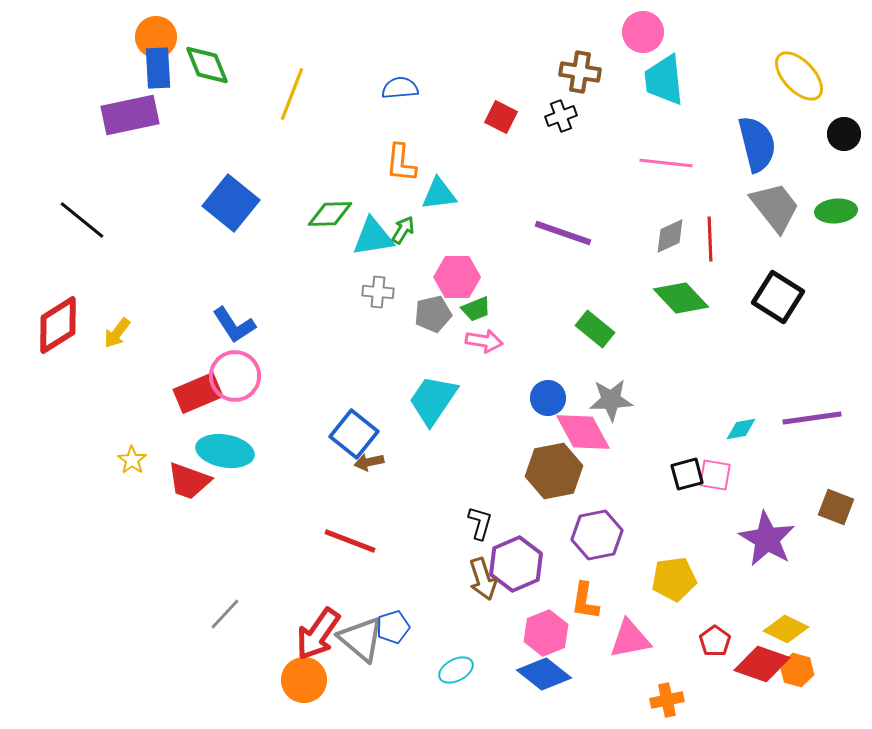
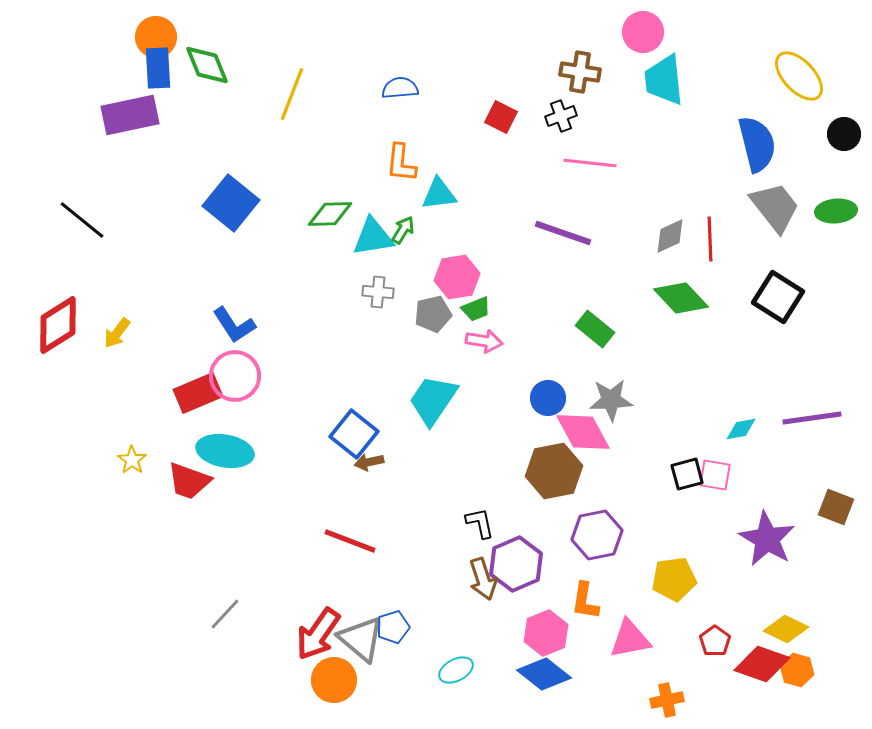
pink line at (666, 163): moved 76 px left
pink hexagon at (457, 277): rotated 9 degrees counterclockwise
black L-shape at (480, 523): rotated 28 degrees counterclockwise
orange circle at (304, 680): moved 30 px right
